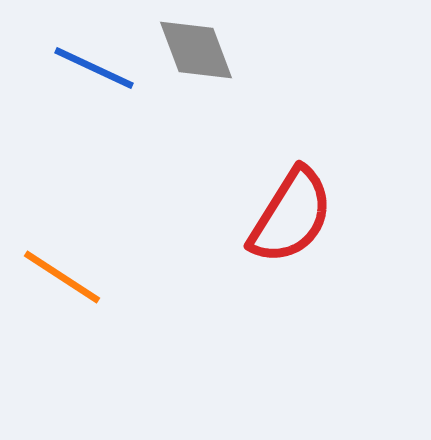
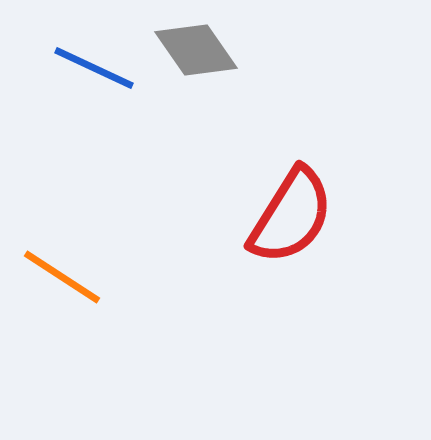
gray diamond: rotated 14 degrees counterclockwise
